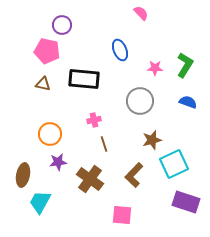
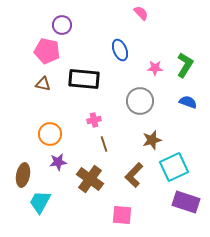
cyan square: moved 3 px down
